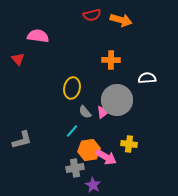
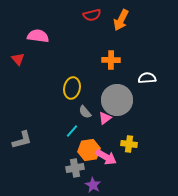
orange arrow: rotated 100 degrees clockwise
pink triangle: moved 2 px right, 6 px down
